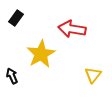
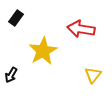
red arrow: moved 9 px right
yellow star: moved 2 px right, 3 px up
black arrow: moved 1 px left, 1 px up; rotated 126 degrees counterclockwise
